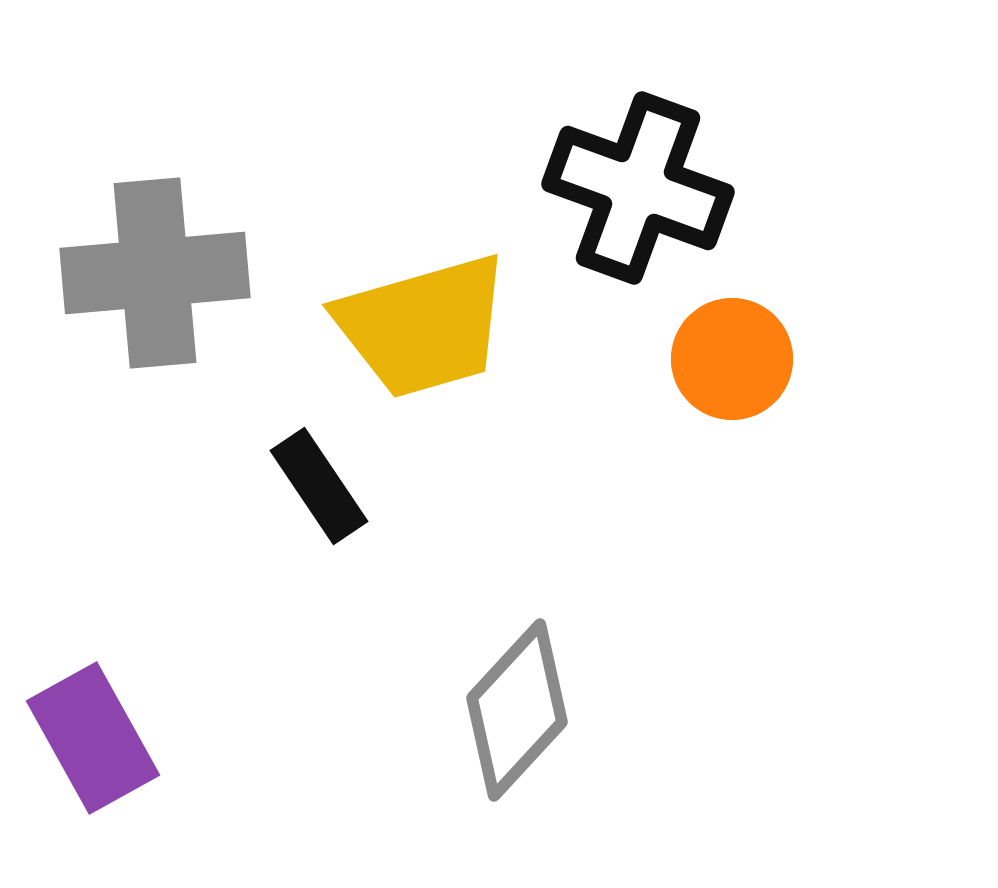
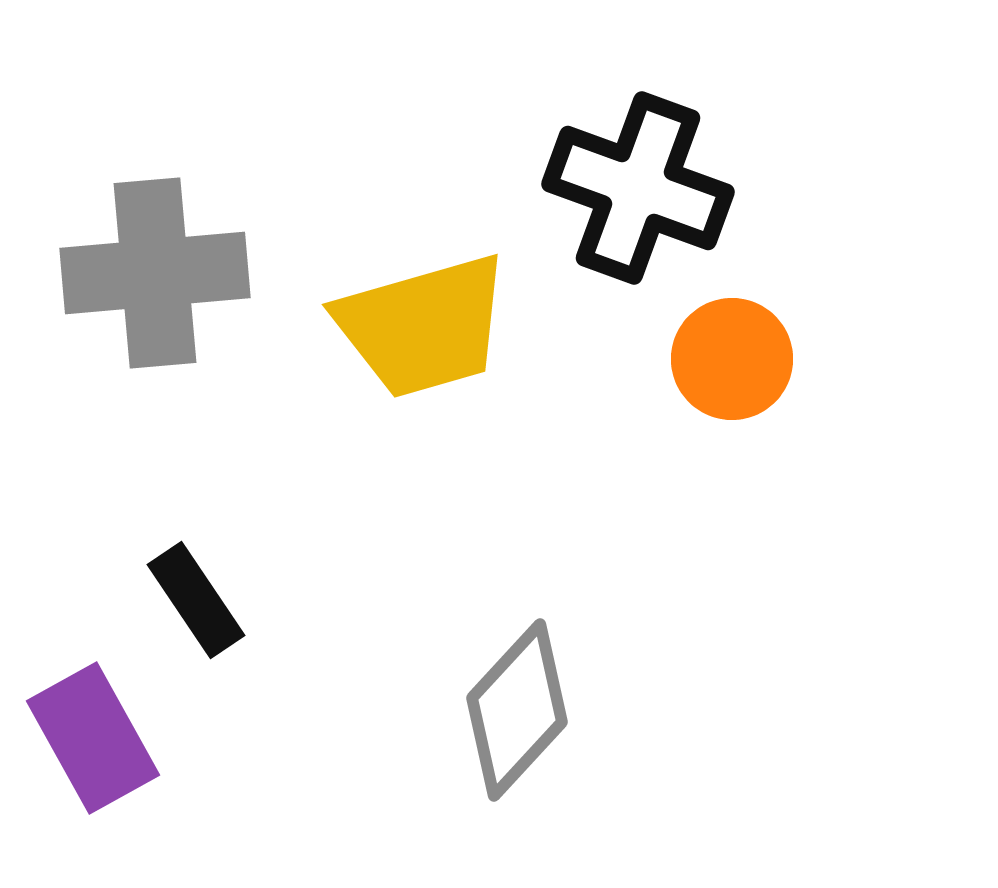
black rectangle: moved 123 px left, 114 px down
